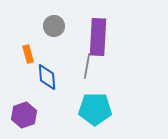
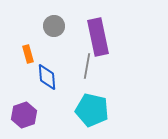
purple rectangle: rotated 15 degrees counterclockwise
cyan pentagon: moved 3 px left, 1 px down; rotated 12 degrees clockwise
